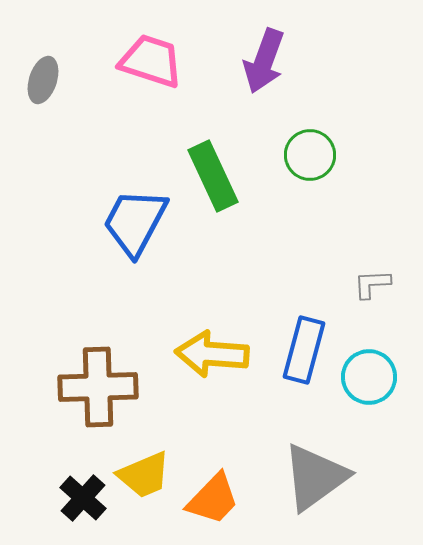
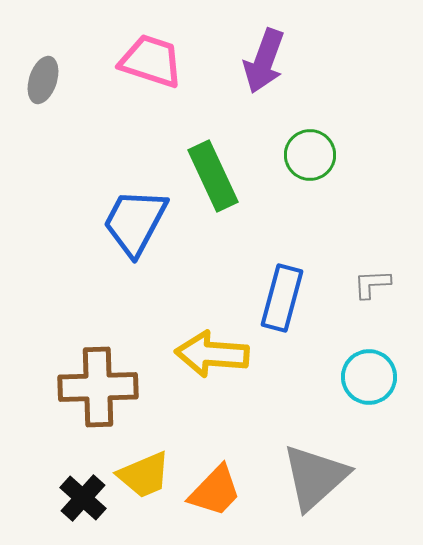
blue rectangle: moved 22 px left, 52 px up
gray triangle: rotated 6 degrees counterclockwise
orange trapezoid: moved 2 px right, 8 px up
